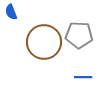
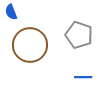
gray pentagon: rotated 16 degrees clockwise
brown circle: moved 14 px left, 3 px down
